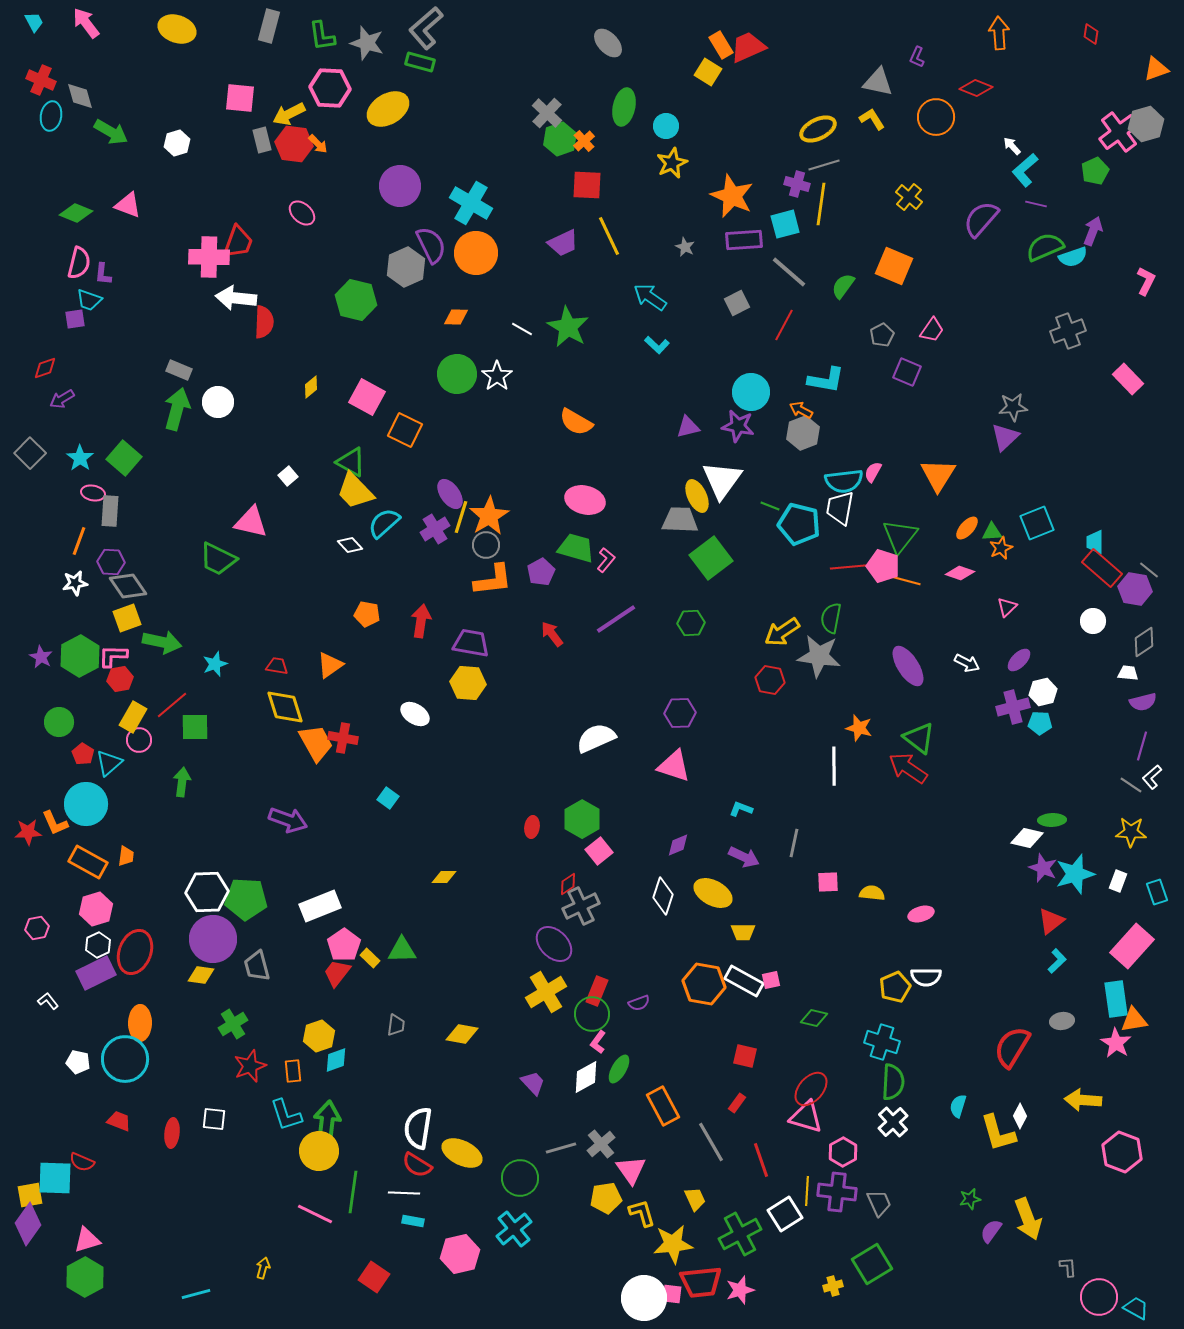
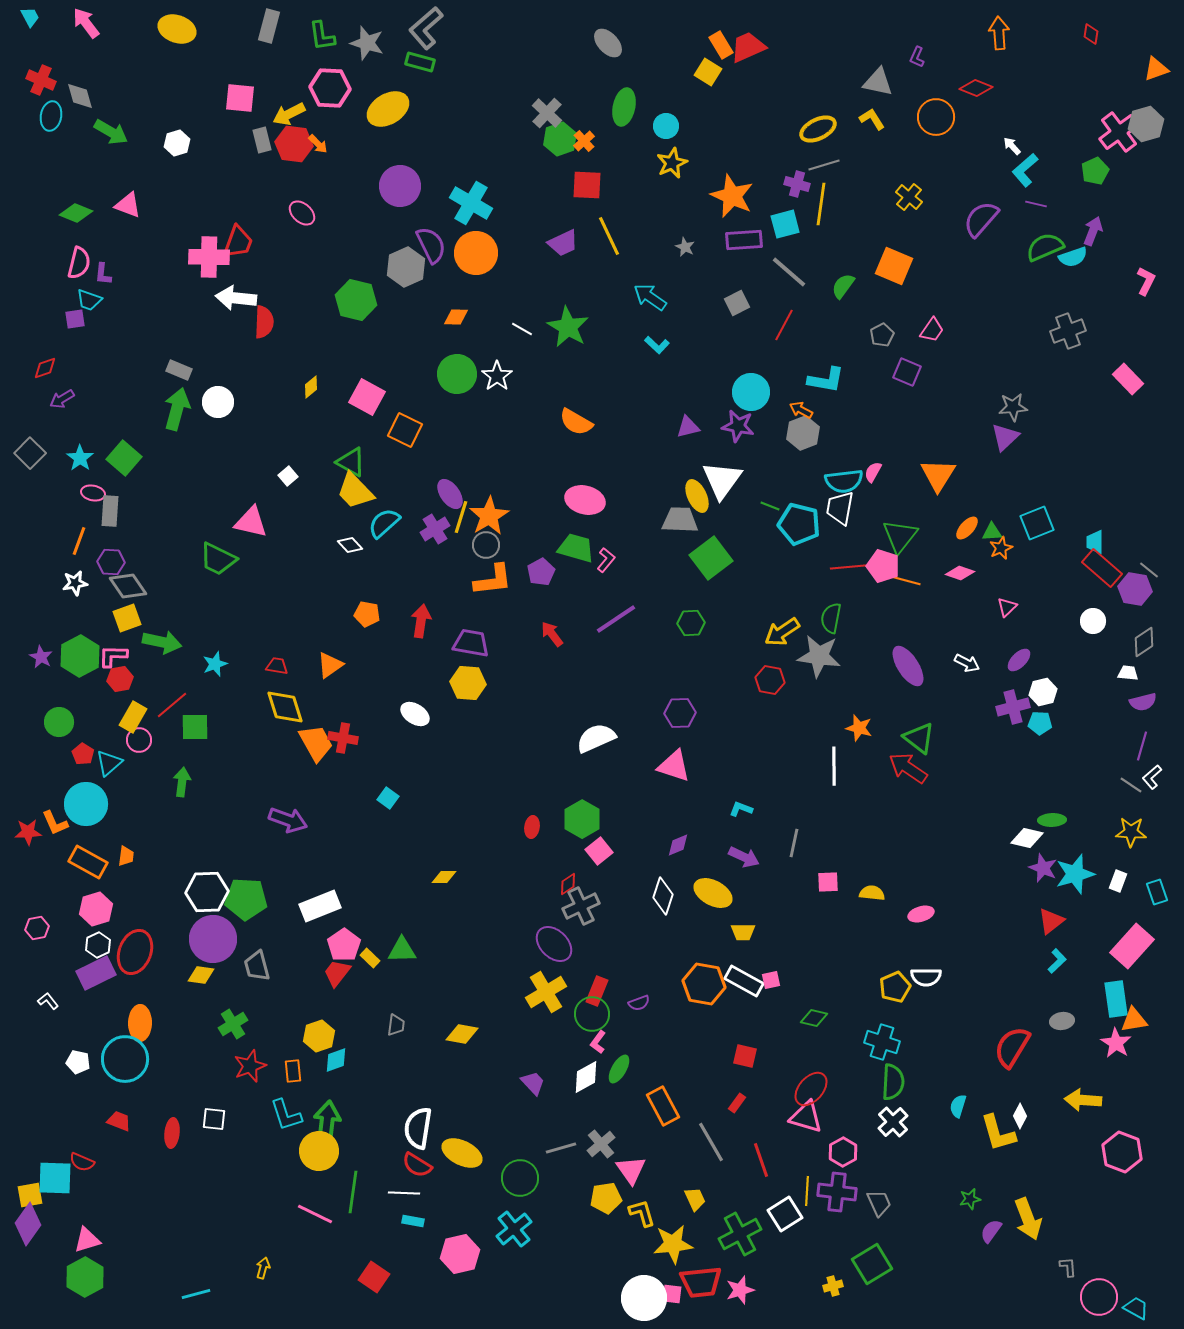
cyan trapezoid at (34, 22): moved 4 px left, 5 px up
